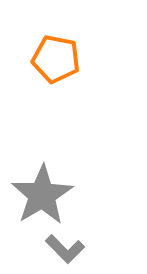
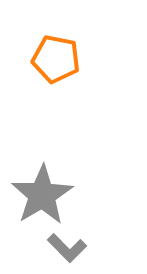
gray L-shape: moved 2 px right, 1 px up
